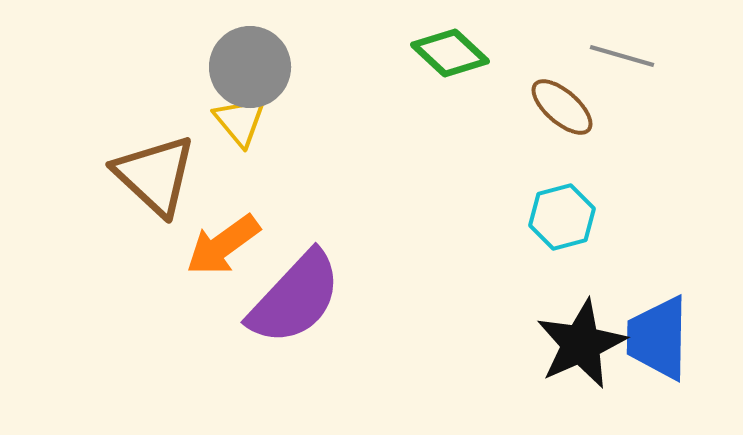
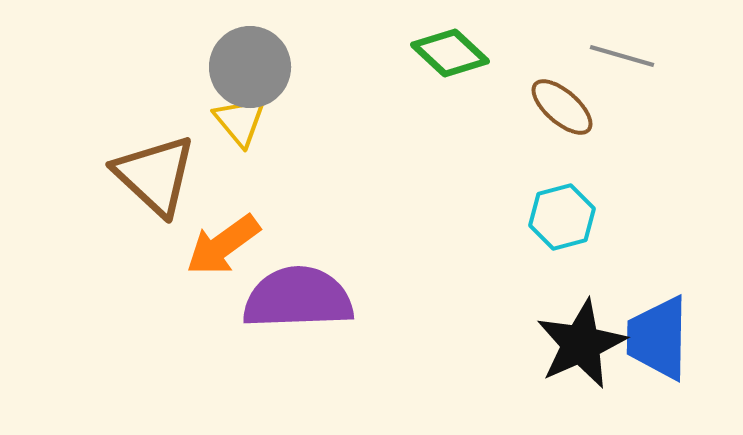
purple semicircle: moved 3 px right; rotated 135 degrees counterclockwise
